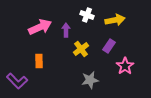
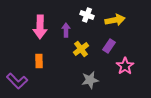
pink arrow: rotated 115 degrees clockwise
